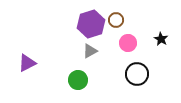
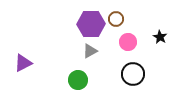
brown circle: moved 1 px up
purple hexagon: rotated 16 degrees clockwise
black star: moved 1 px left, 2 px up
pink circle: moved 1 px up
purple triangle: moved 4 px left
black circle: moved 4 px left
